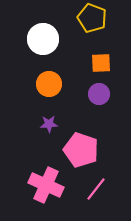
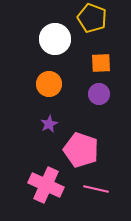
white circle: moved 12 px right
purple star: rotated 24 degrees counterclockwise
pink line: rotated 65 degrees clockwise
